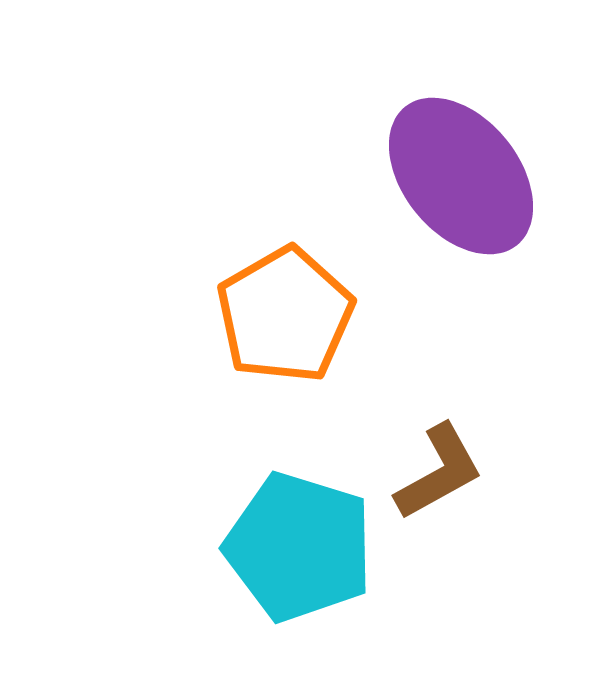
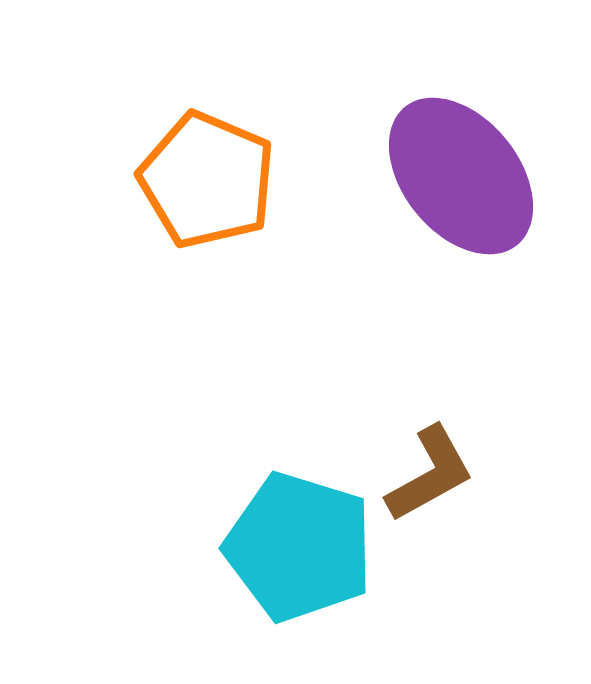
orange pentagon: moved 78 px left, 135 px up; rotated 19 degrees counterclockwise
brown L-shape: moved 9 px left, 2 px down
